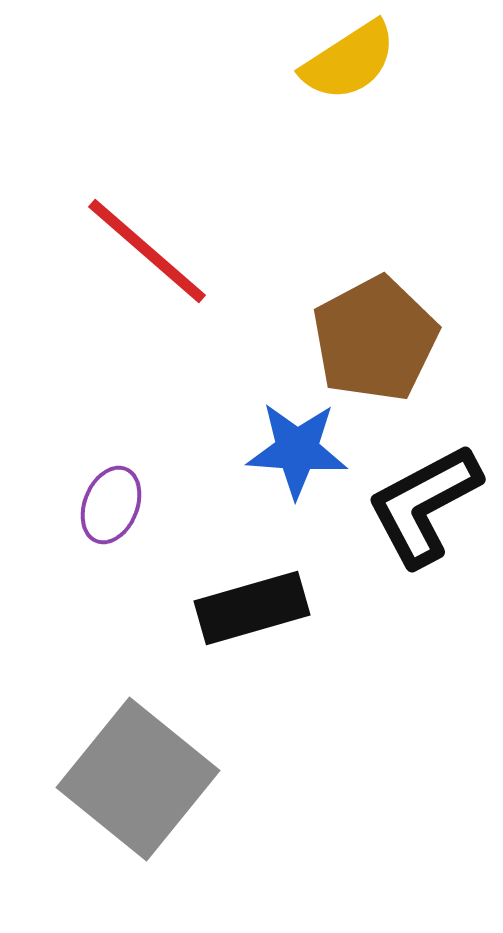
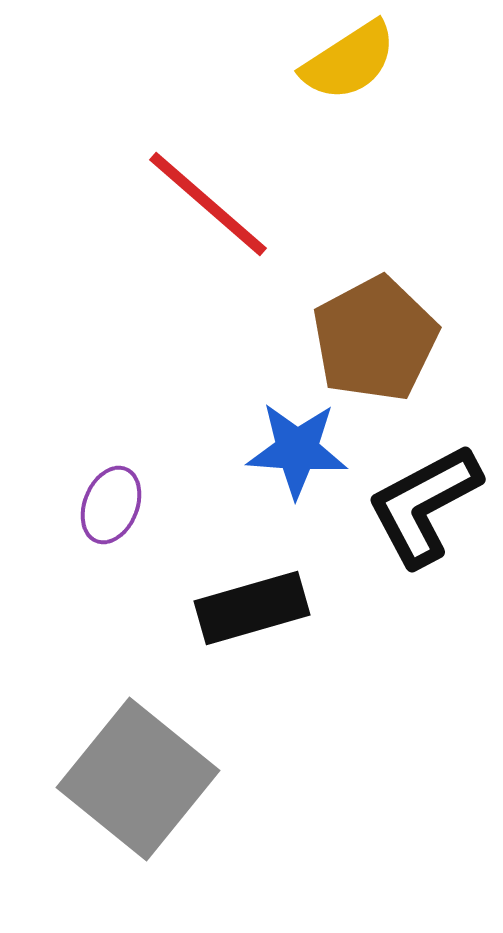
red line: moved 61 px right, 47 px up
